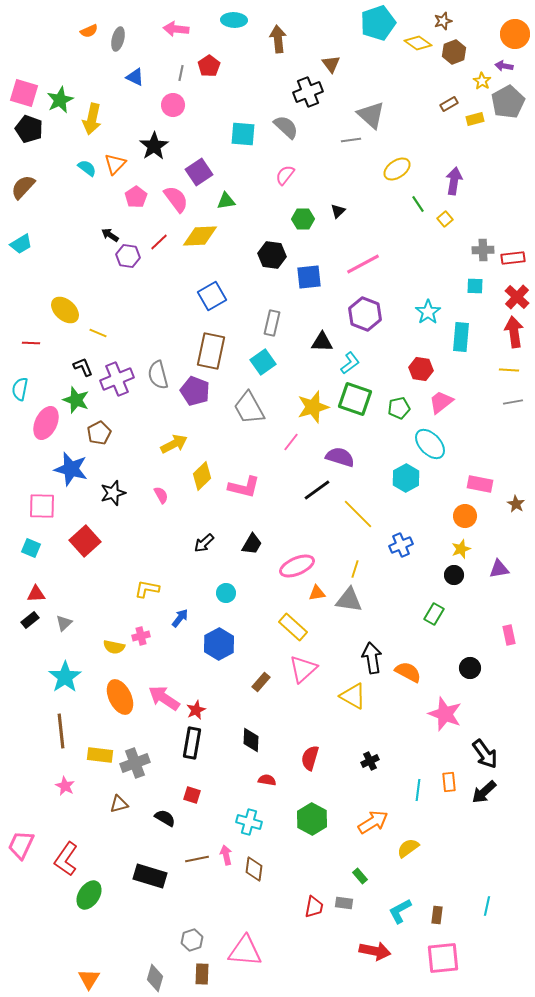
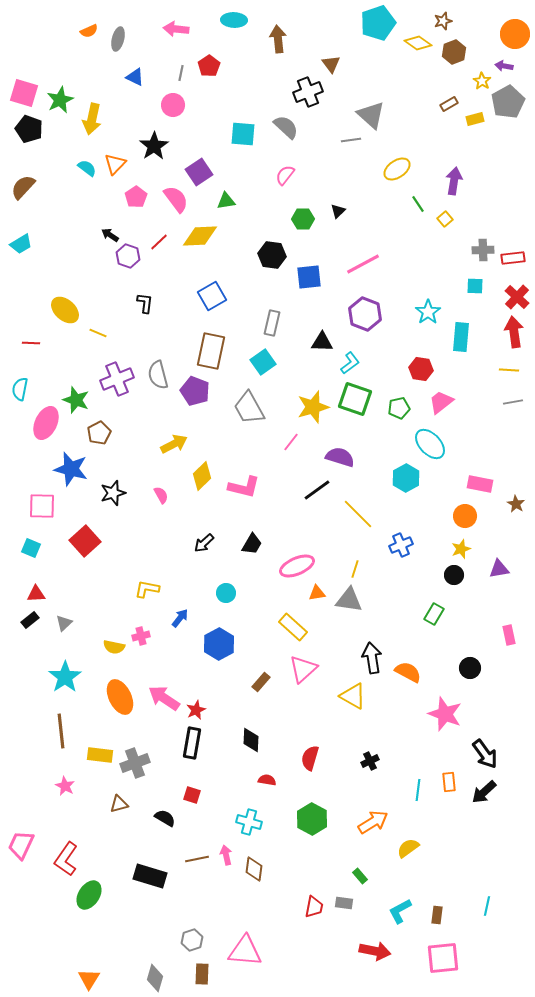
purple hexagon at (128, 256): rotated 10 degrees clockwise
black L-shape at (83, 367): moved 62 px right, 64 px up; rotated 30 degrees clockwise
